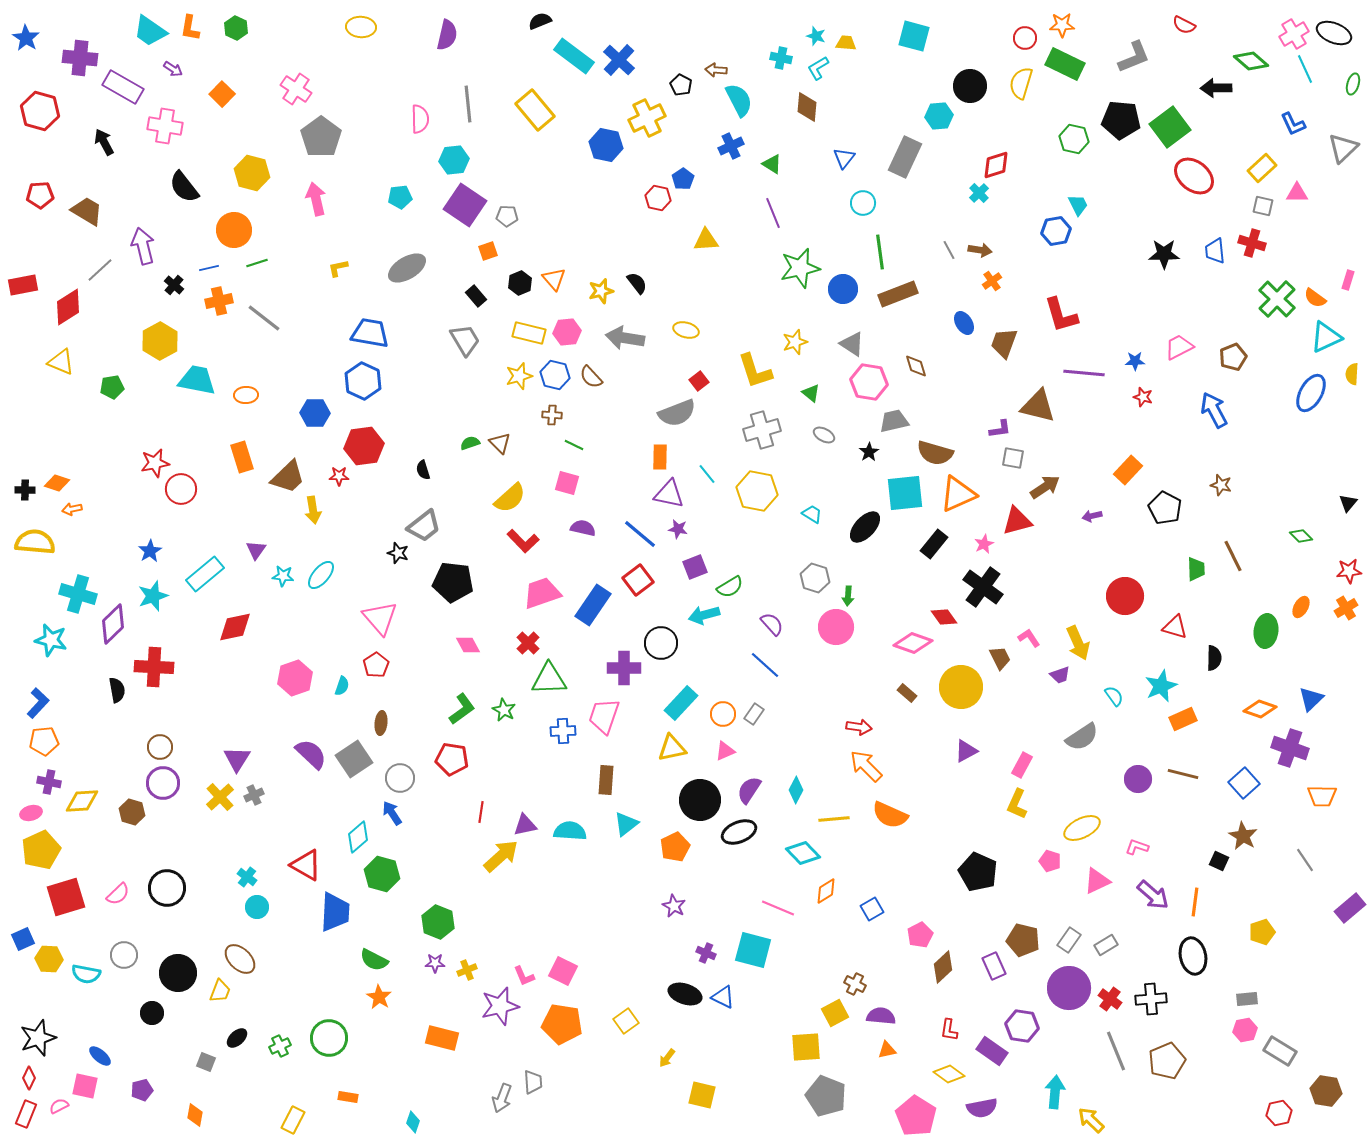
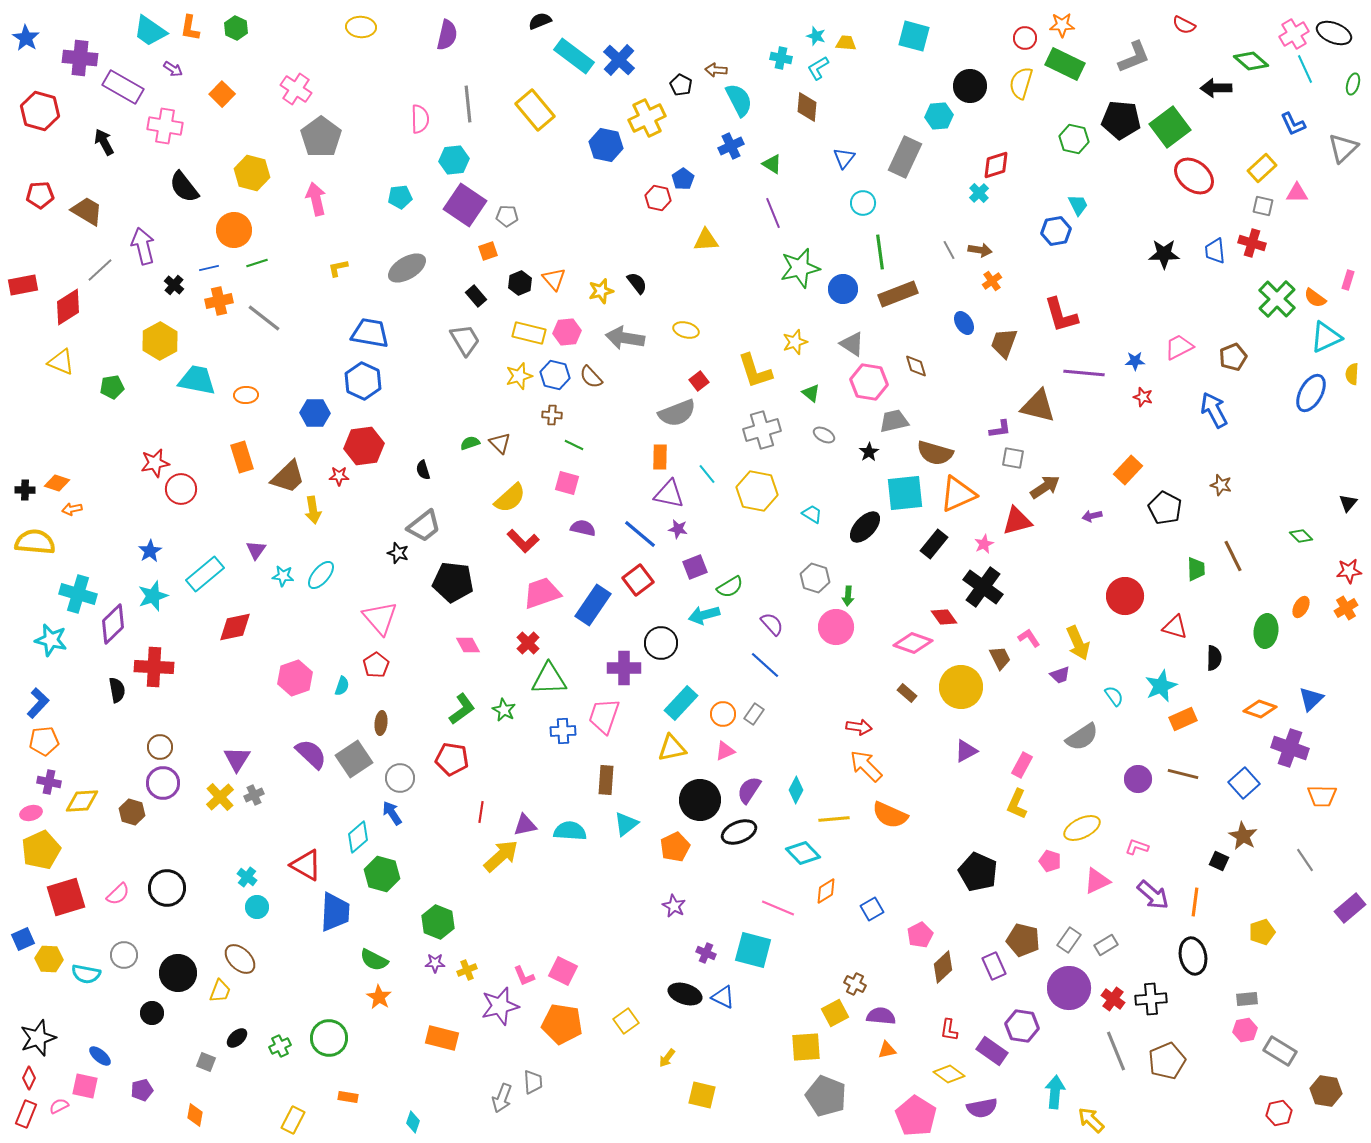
red cross at (1110, 999): moved 3 px right
